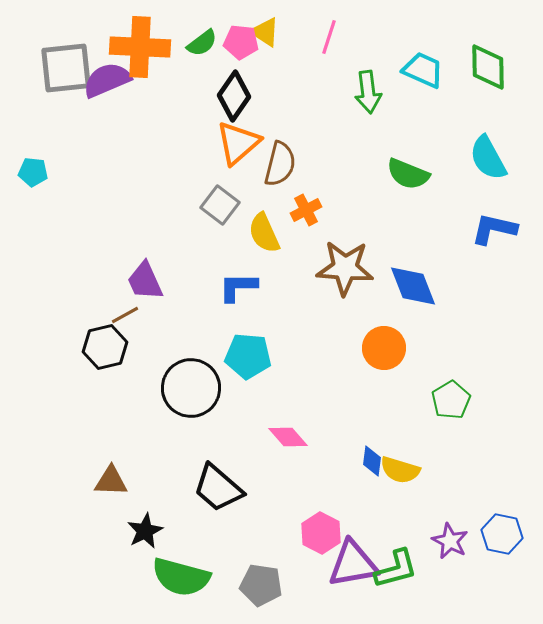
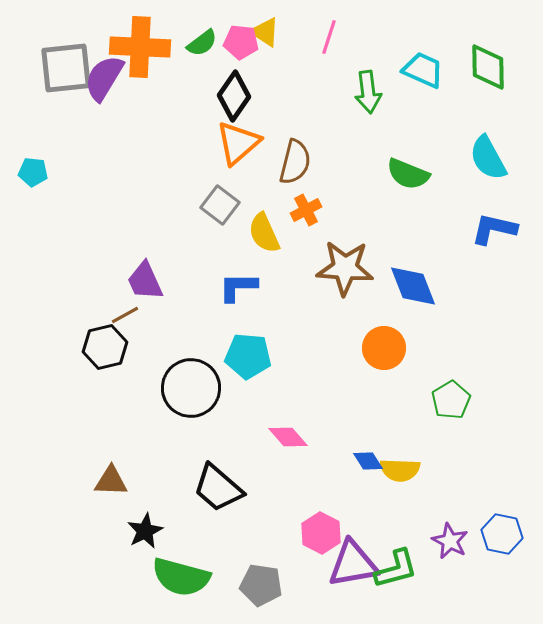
purple semicircle at (107, 80): moved 3 px left, 2 px up; rotated 36 degrees counterclockwise
brown semicircle at (280, 164): moved 15 px right, 2 px up
blue diamond at (372, 461): moved 4 px left; rotated 40 degrees counterclockwise
yellow semicircle at (400, 470): rotated 15 degrees counterclockwise
